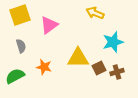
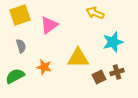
brown square: moved 9 px down
